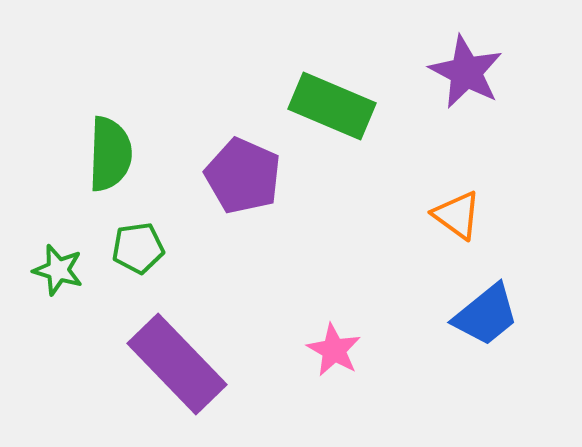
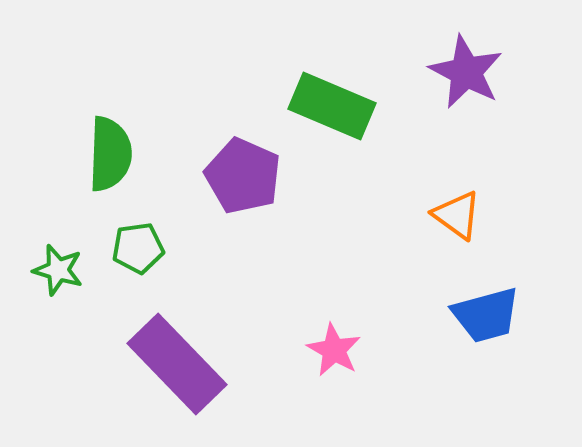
blue trapezoid: rotated 24 degrees clockwise
